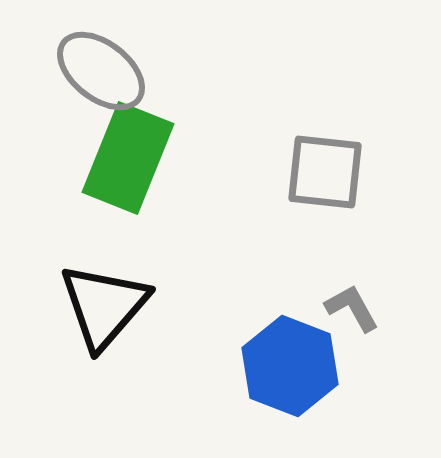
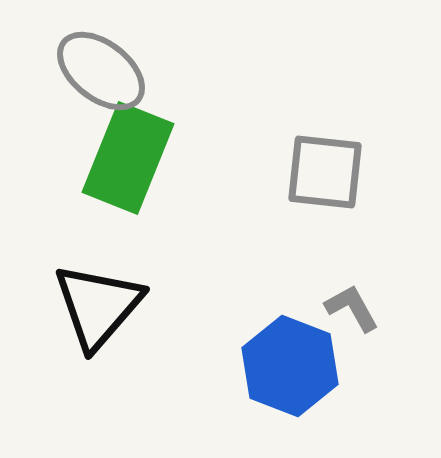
black triangle: moved 6 px left
